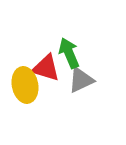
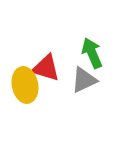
green arrow: moved 23 px right
gray triangle: moved 3 px right
